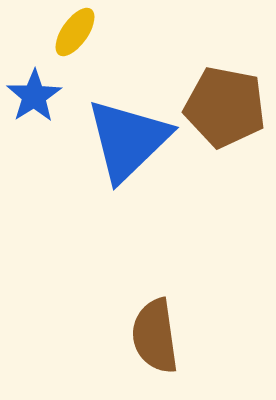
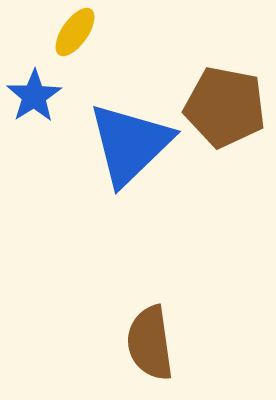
blue triangle: moved 2 px right, 4 px down
brown semicircle: moved 5 px left, 7 px down
